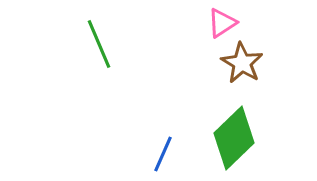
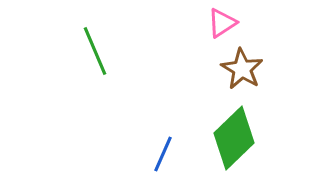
green line: moved 4 px left, 7 px down
brown star: moved 6 px down
